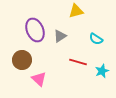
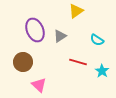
yellow triangle: rotated 21 degrees counterclockwise
cyan semicircle: moved 1 px right, 1 px down
brown circle: moved 1 px right, 2 px down
cyan star: rotated 16 degrees counterclockwise
pink triangle: moved 6 px down
